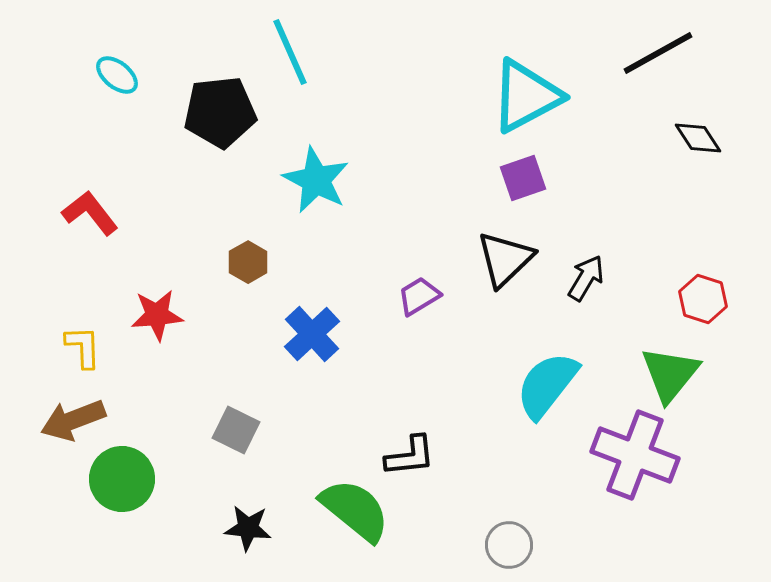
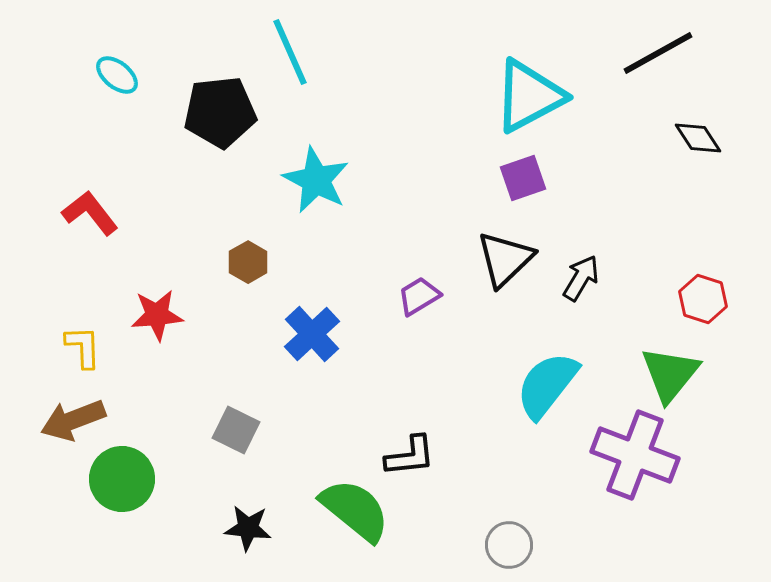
cyan triangle: moved 3 px right
black arrow: moved 5 px left
